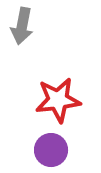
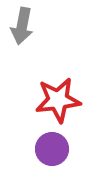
purple circle: moved 1 px right, 1 px up
